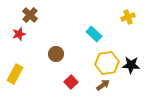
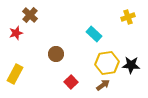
red star: moved 3 px left, 1 px up
